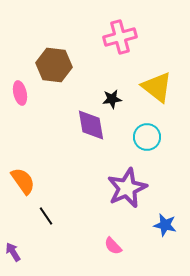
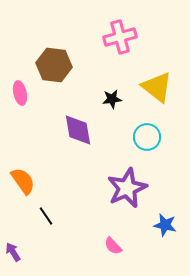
purple diamond: moved 13 px left, 5 px down
